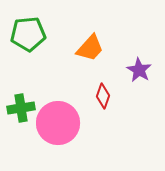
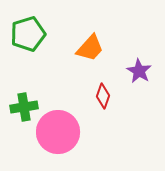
green pentagon: rotated 12 degrees counterclockwise
purple star: moved 1 px down
green cross: moved 3 px right, 1 px up
pink circle: moved 9 px down
